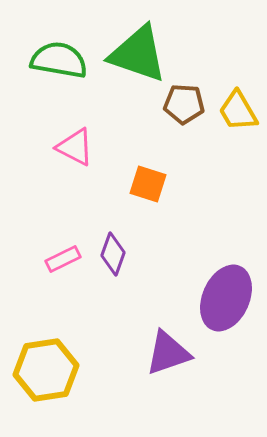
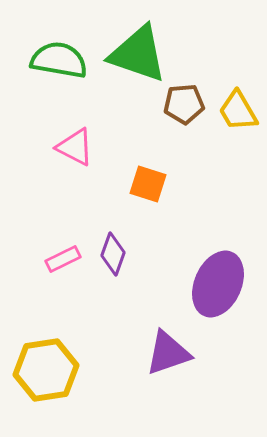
brown pentagon: rotated 9 degrees counterclockwise
purple ellipse: moved 8 px left, 14 px up
